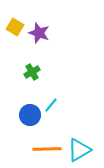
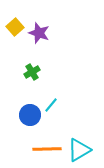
yellow square: rotated 18 degrees clockwise
